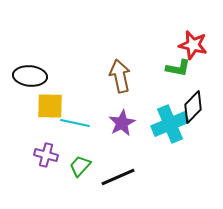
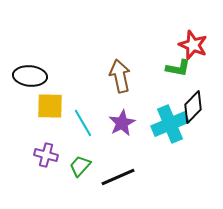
red star: rotated 8 degrees clockwise
cyan line: moved 8 px right; rotated 48 degrees clockwise
